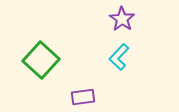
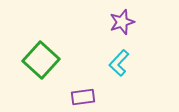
purple star: moved 3 px down; rotated 20 degrees clockwise
cyan L-shape: moved 6 px down
